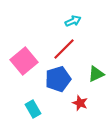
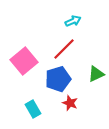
red star: moved 10 px left
